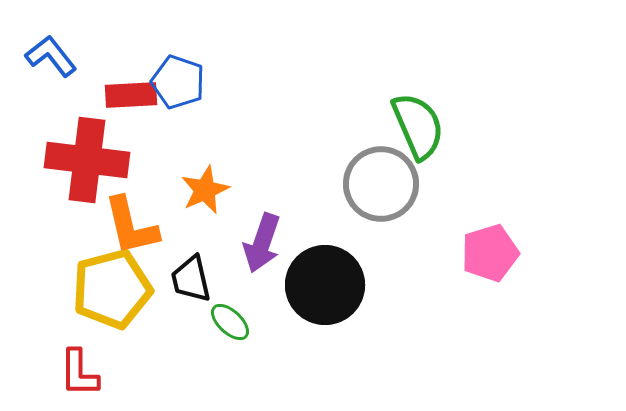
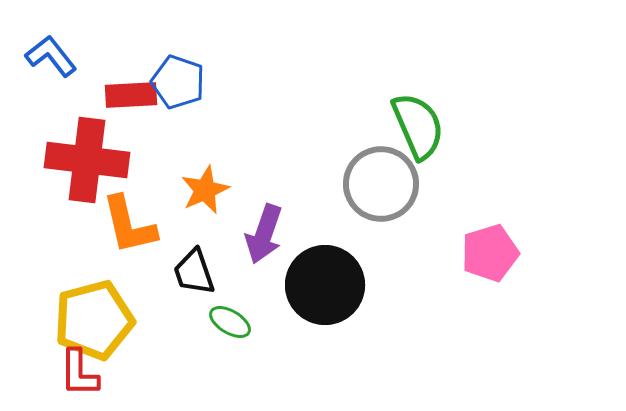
orange L-shape: moved 2 px left, 1 px up
purple arrow: moved 2 px right, 9 px up
black trapezoid: moved 3 px right, 7 px up; rotated 6 degrees counterclockwise
yellow pentagon: moved 18 px left, 31 px down
green ellipse: rotated 12 degrees counterclockwise
